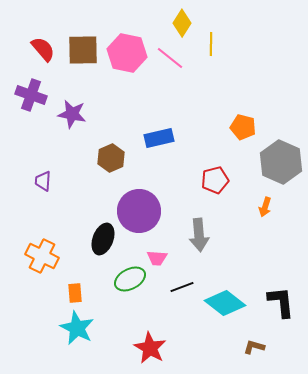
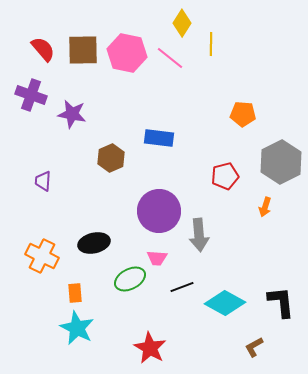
orange pentagon: moved 13 px up; rotated 10 degrees counterclockwise
blue rectangle: rotated 20 degrees clockwise
gray hexagon: rotated 9 degrees clockwise
red pentagon: moved 10 px right, 4 px up
purple circle: moved 20 px right
black ellipse: moved 9 px left, 4 px down; rotated 56 degrees clockwise
cyan diamond: rotated 9 degrees counterclockwise
brown L-shape: rotated 45 degrees counterclockwise
